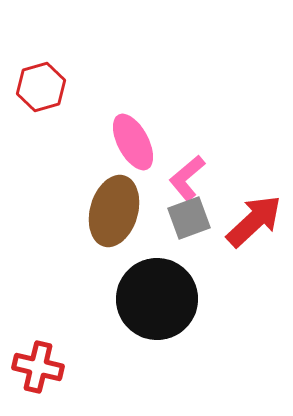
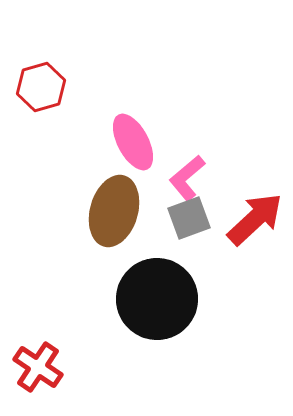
red arrow: moved 1 px right, 2 px up
red cross: rotated 21 degrees clockwise
